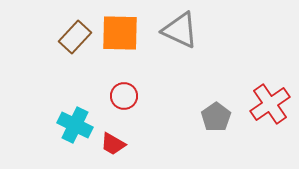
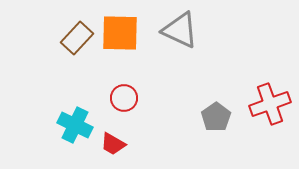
brown rectangle: moved 2 px right, 1 px down
red circle: moved 2 px down
red cross: rotated 15 degrees clockwise
